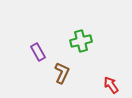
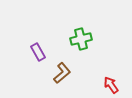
green cross: moved 2 px up
brown L-shape: rotated 25 degrees clockwise
